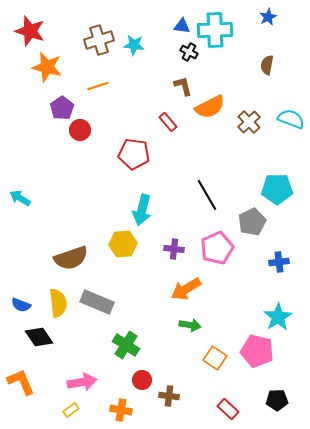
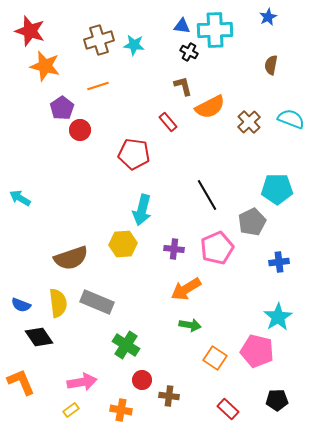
brown semicircle at (267, 65): moved 4 px right
orange star at (47, 67): moved 2 px left, 1 px up
